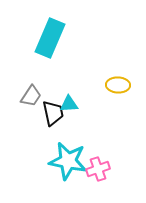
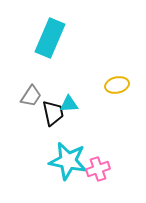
yellow ellipse: moved 1 px left; rotated 15 degrees counterclockwise
